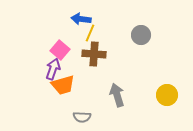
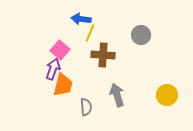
brown cross: moved 9 px right, 1 px down
orange trapezoid: rotated 60 degrees counterclockwise
gray semicircle: moved 4 px right, 10 px up; rotated 96 degrees counterclockwise
